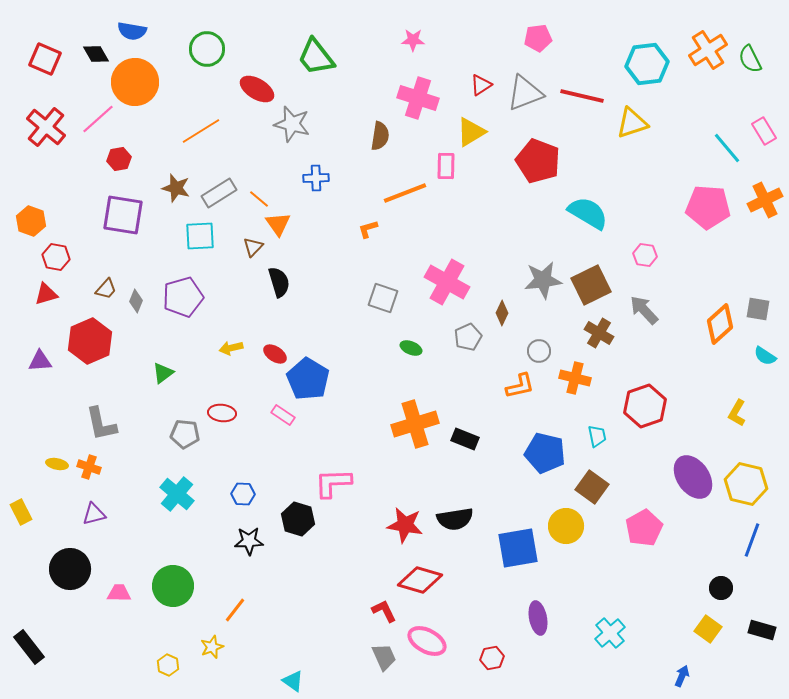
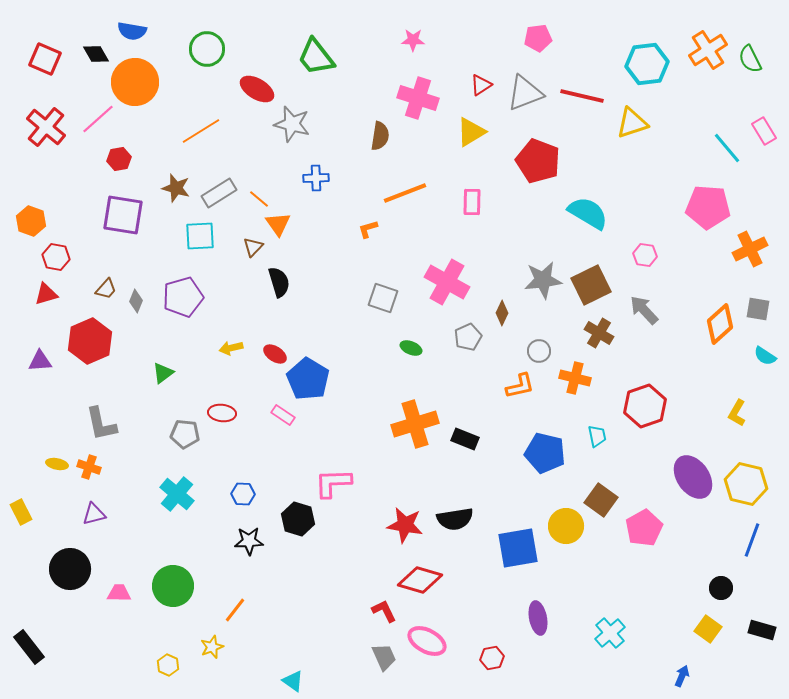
pink rectangle at (446, 166): moved 26 px right, 36 px down
orange cross at (765, 200): moved 15 px left, 49 px down
brown square at (592, 487): moved 9 px right, 13 px down
